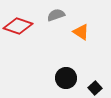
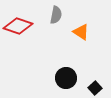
gray semicircle: rotated 120 degrees clockwise
